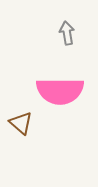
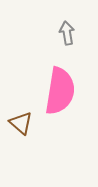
pink semicircle: rotated 81 degrees counterclockwise
